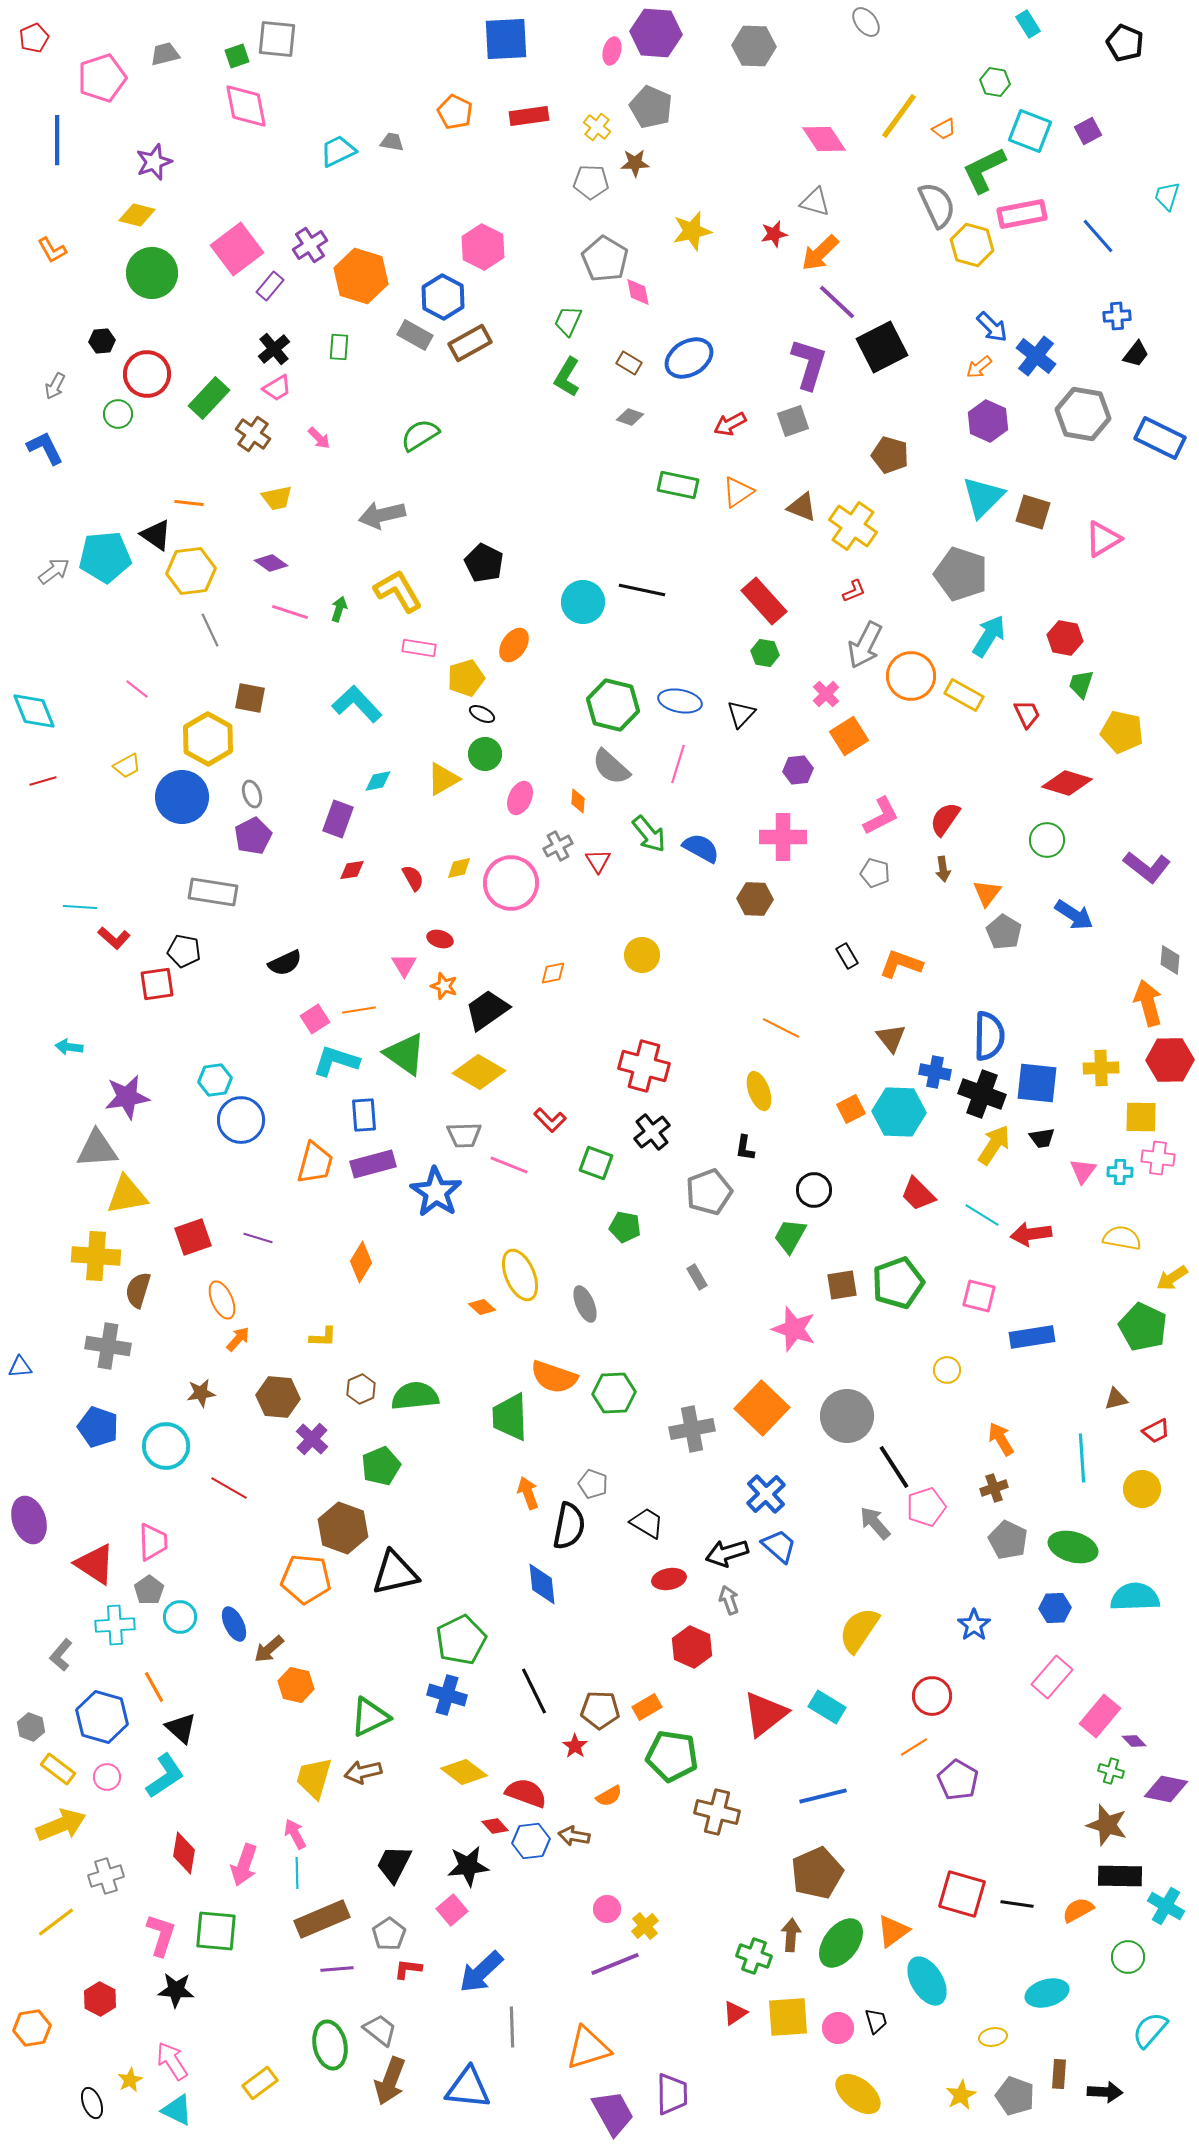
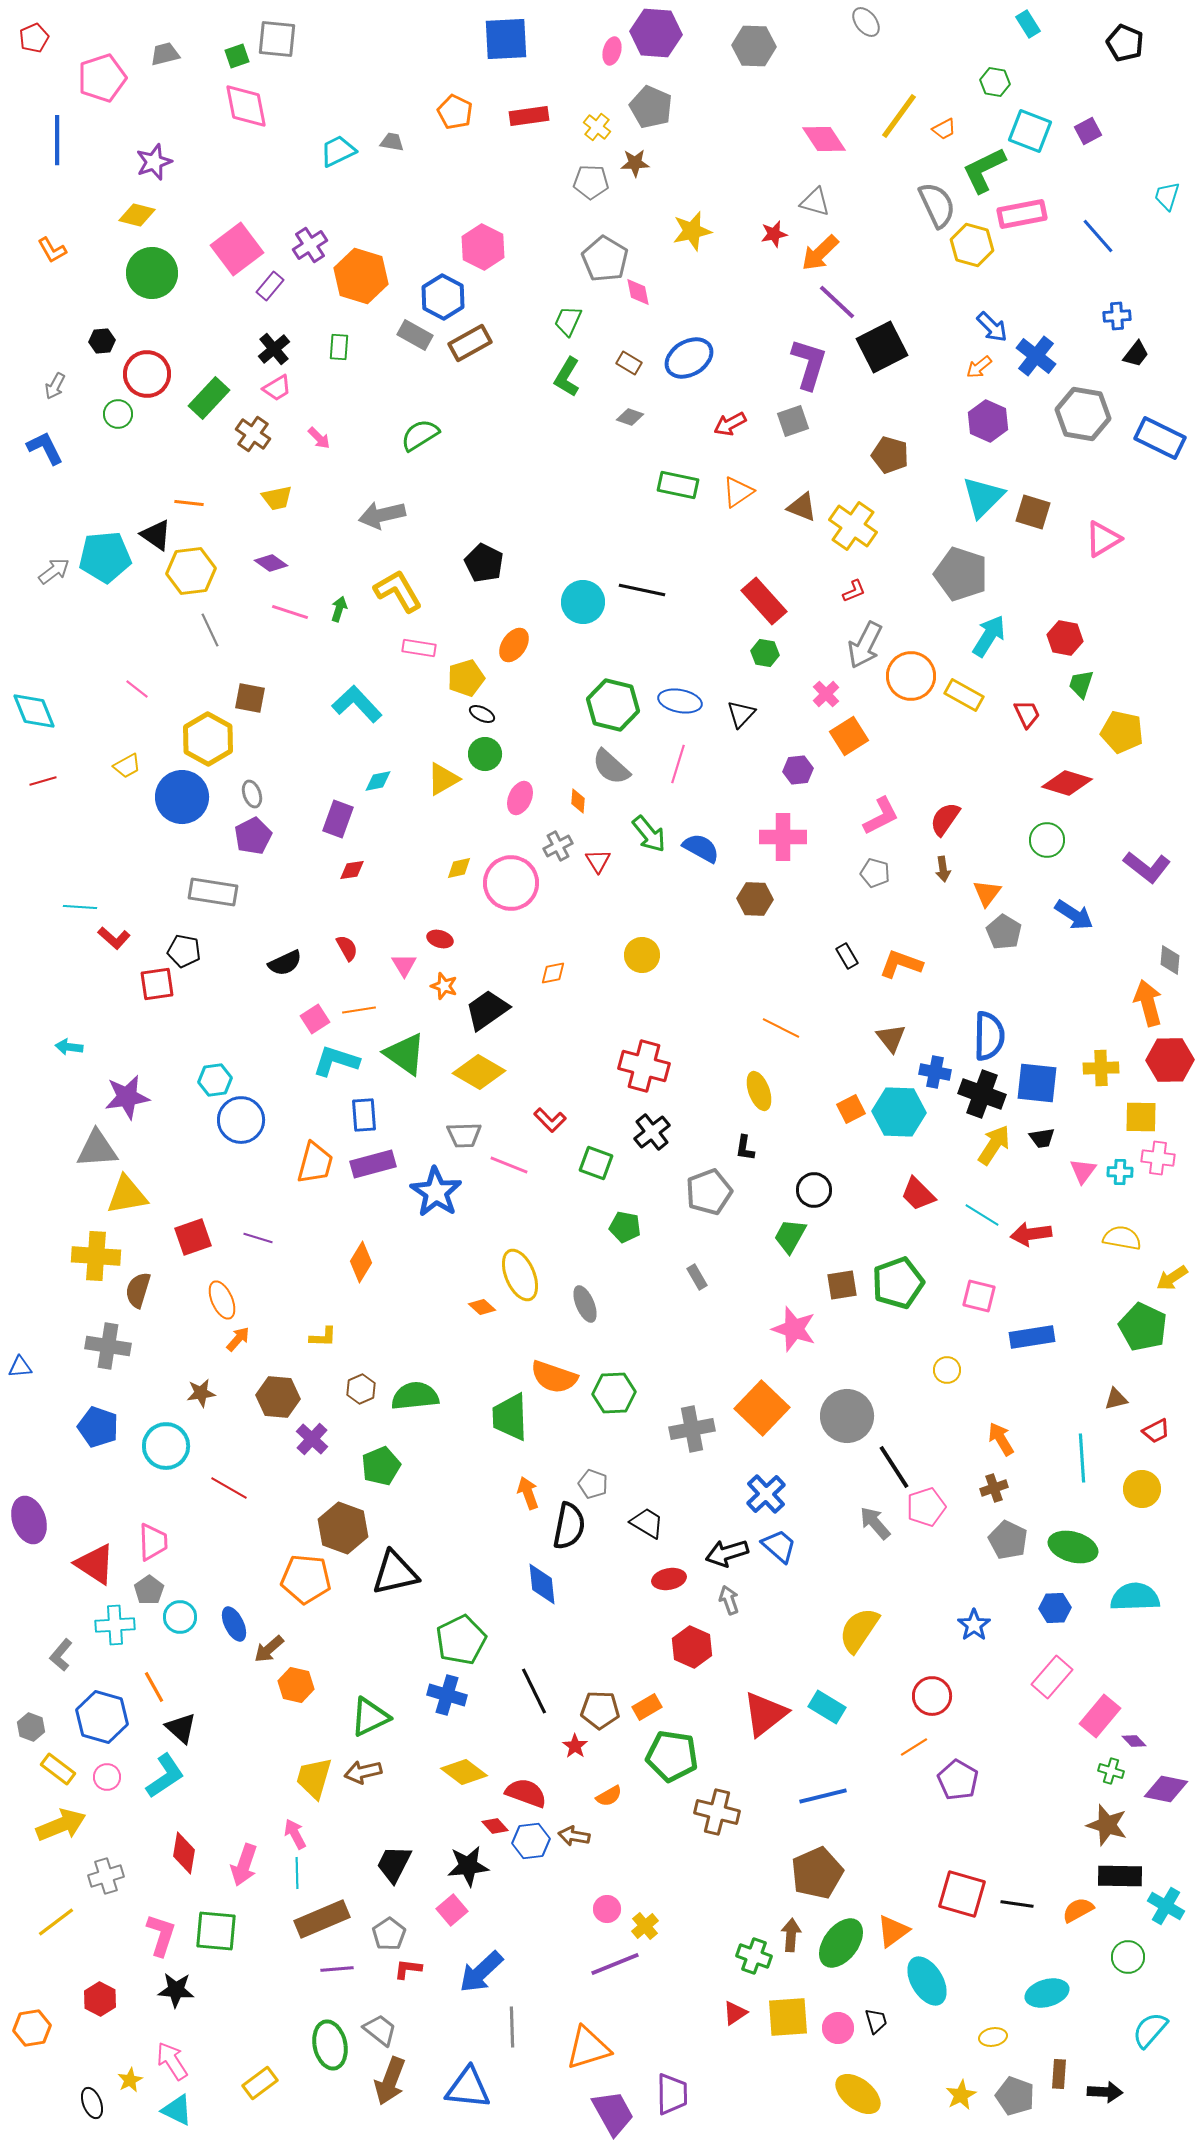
red semicircle at (413, 878): moved 66 px left, 70 px down
